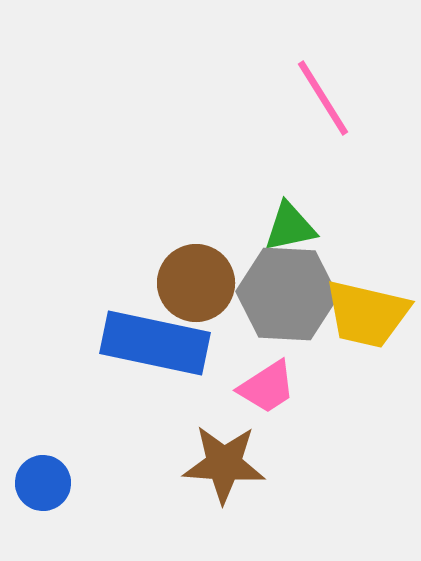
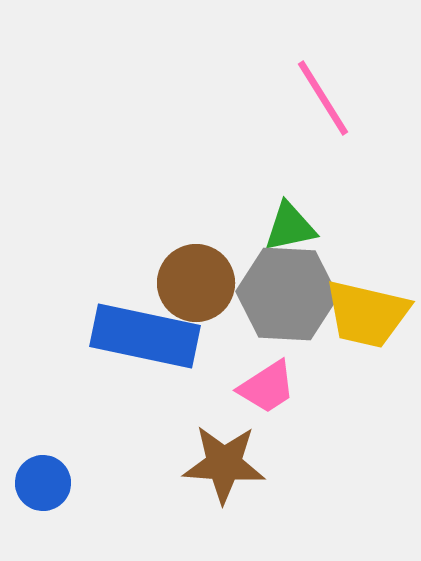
blue rectangle: moved 10 px left, 7 px up
